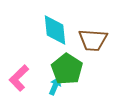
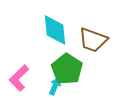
brown trapezoid: rotated 16 degrees clockwise
